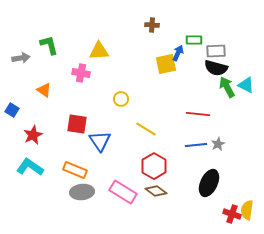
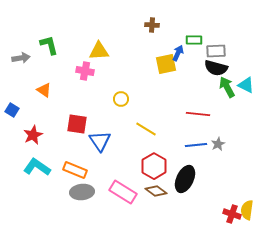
pink cross: moved 4 px right, 2 px up
cyan L-shape: moved 7 px right
black ellipse: moved 24 px left, 4 px up
